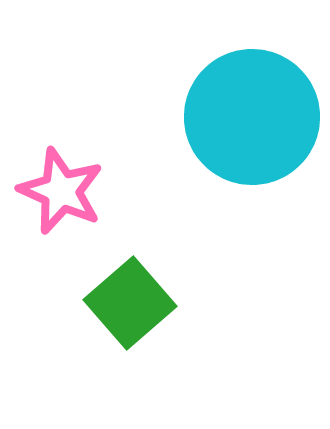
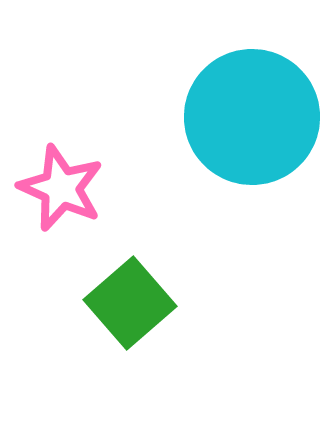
pink star: moved 3 px up
